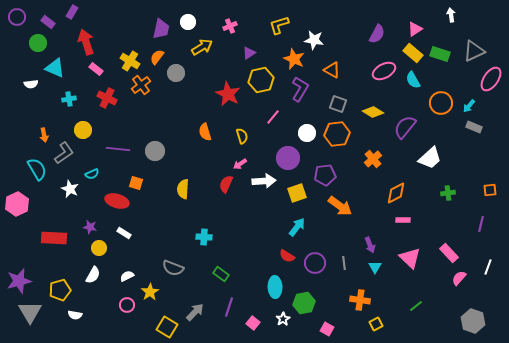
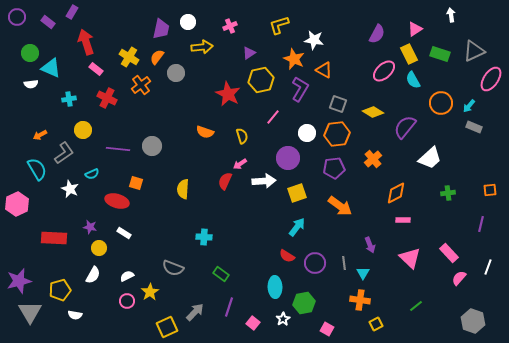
green circle at (38, 43): moved 8 px left, 10 px down
yellow arrow at (202, 47): rotated 25 degrees clockwise
yellow rectangle at (413, 53): moved 4 px left, 1 px down; rotated 24 degrees clockwise
yellow cross at (130, 61): moved 1 px left, 4 px up
cyan triangle at (55, 68): moved 4 px left
orange triangle at (332, 70): moved 8 px left
pink ellipse at (384, 71): rotated 15 degrees counterclockwise
orange semicircle at (205, 132): rotated 54 degrees counterclockwise
orange arrow at (44, 135): moved 4 px left; rotated 72 degrees clockwise
gray circle at (155, 151): moved 3 px left, 5 px up
purple pentagon at (325, 175): moved 9 px right, 7 px up
red semicircle at (226, 184): moved 1 px left, 3 px up
cyan triangle at (375, 267): moved 12 px left, 6 px down
pink circle at (127, 305): moved 4 px up
yellow square at (167, 327): rotated 35 degrees clockwise
